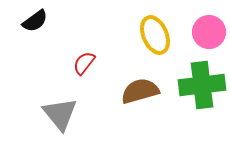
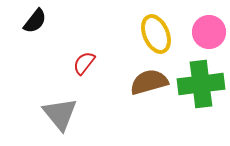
black semicircle: rotated 16 degrees counterclockwise
yellow ellipse: moved 1 px right, 1 px up
green cross: moved 1 px left, 1 px up
brown semicircle: moved 9 px right, 9 px up
